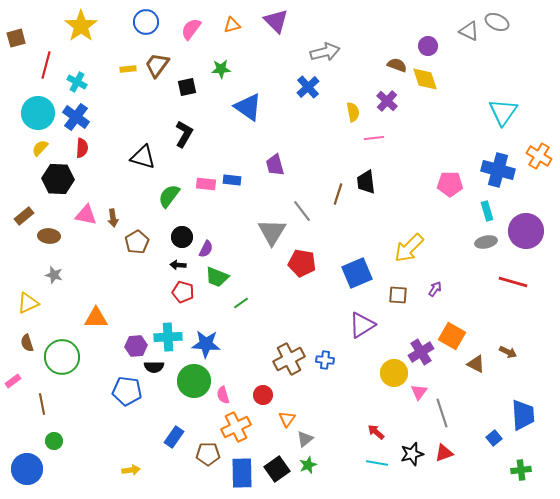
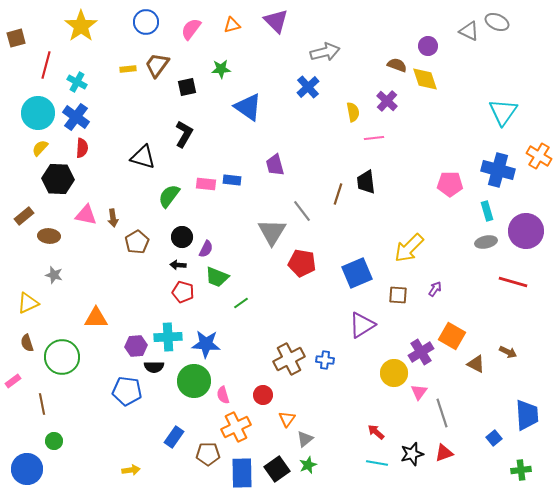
blue trapezoid at (523, 415): moved 4 px right
